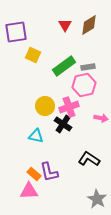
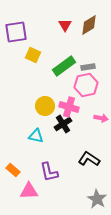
pink hexagon: moved 2 px right
pink cross: rotated 36 degrees clockwise
black cross: rotated 24 degrees clockwise
orange rectangle: moved 21 px left, 4 px up
